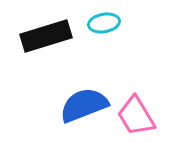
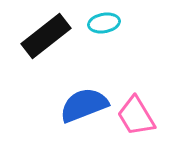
black rectangle: rotated 21 degrees counterclockwise
